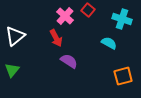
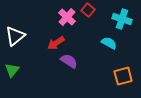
pink cross: moved 2 px right, 1 px down
red arrow: moved 5 px down; rotated 84 degrees clockwise
